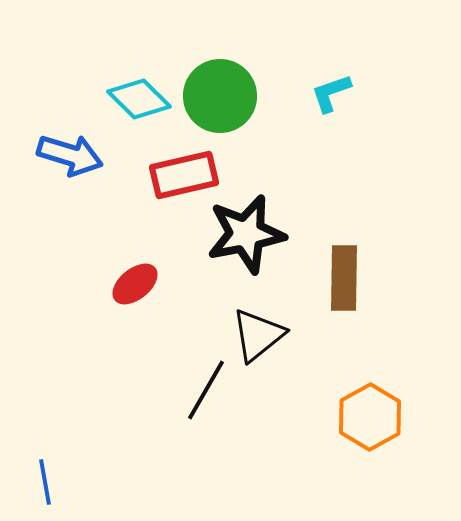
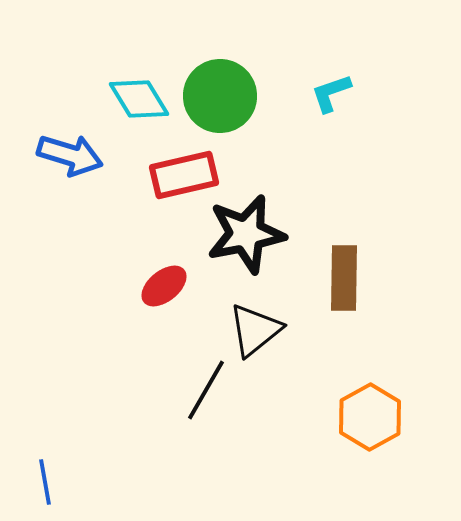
cyan diamond: rotated 14 degrees clockwise
red ellipse: moved 29 px right, 2 px down
black triangle: moved 3 px left, 5 px up
